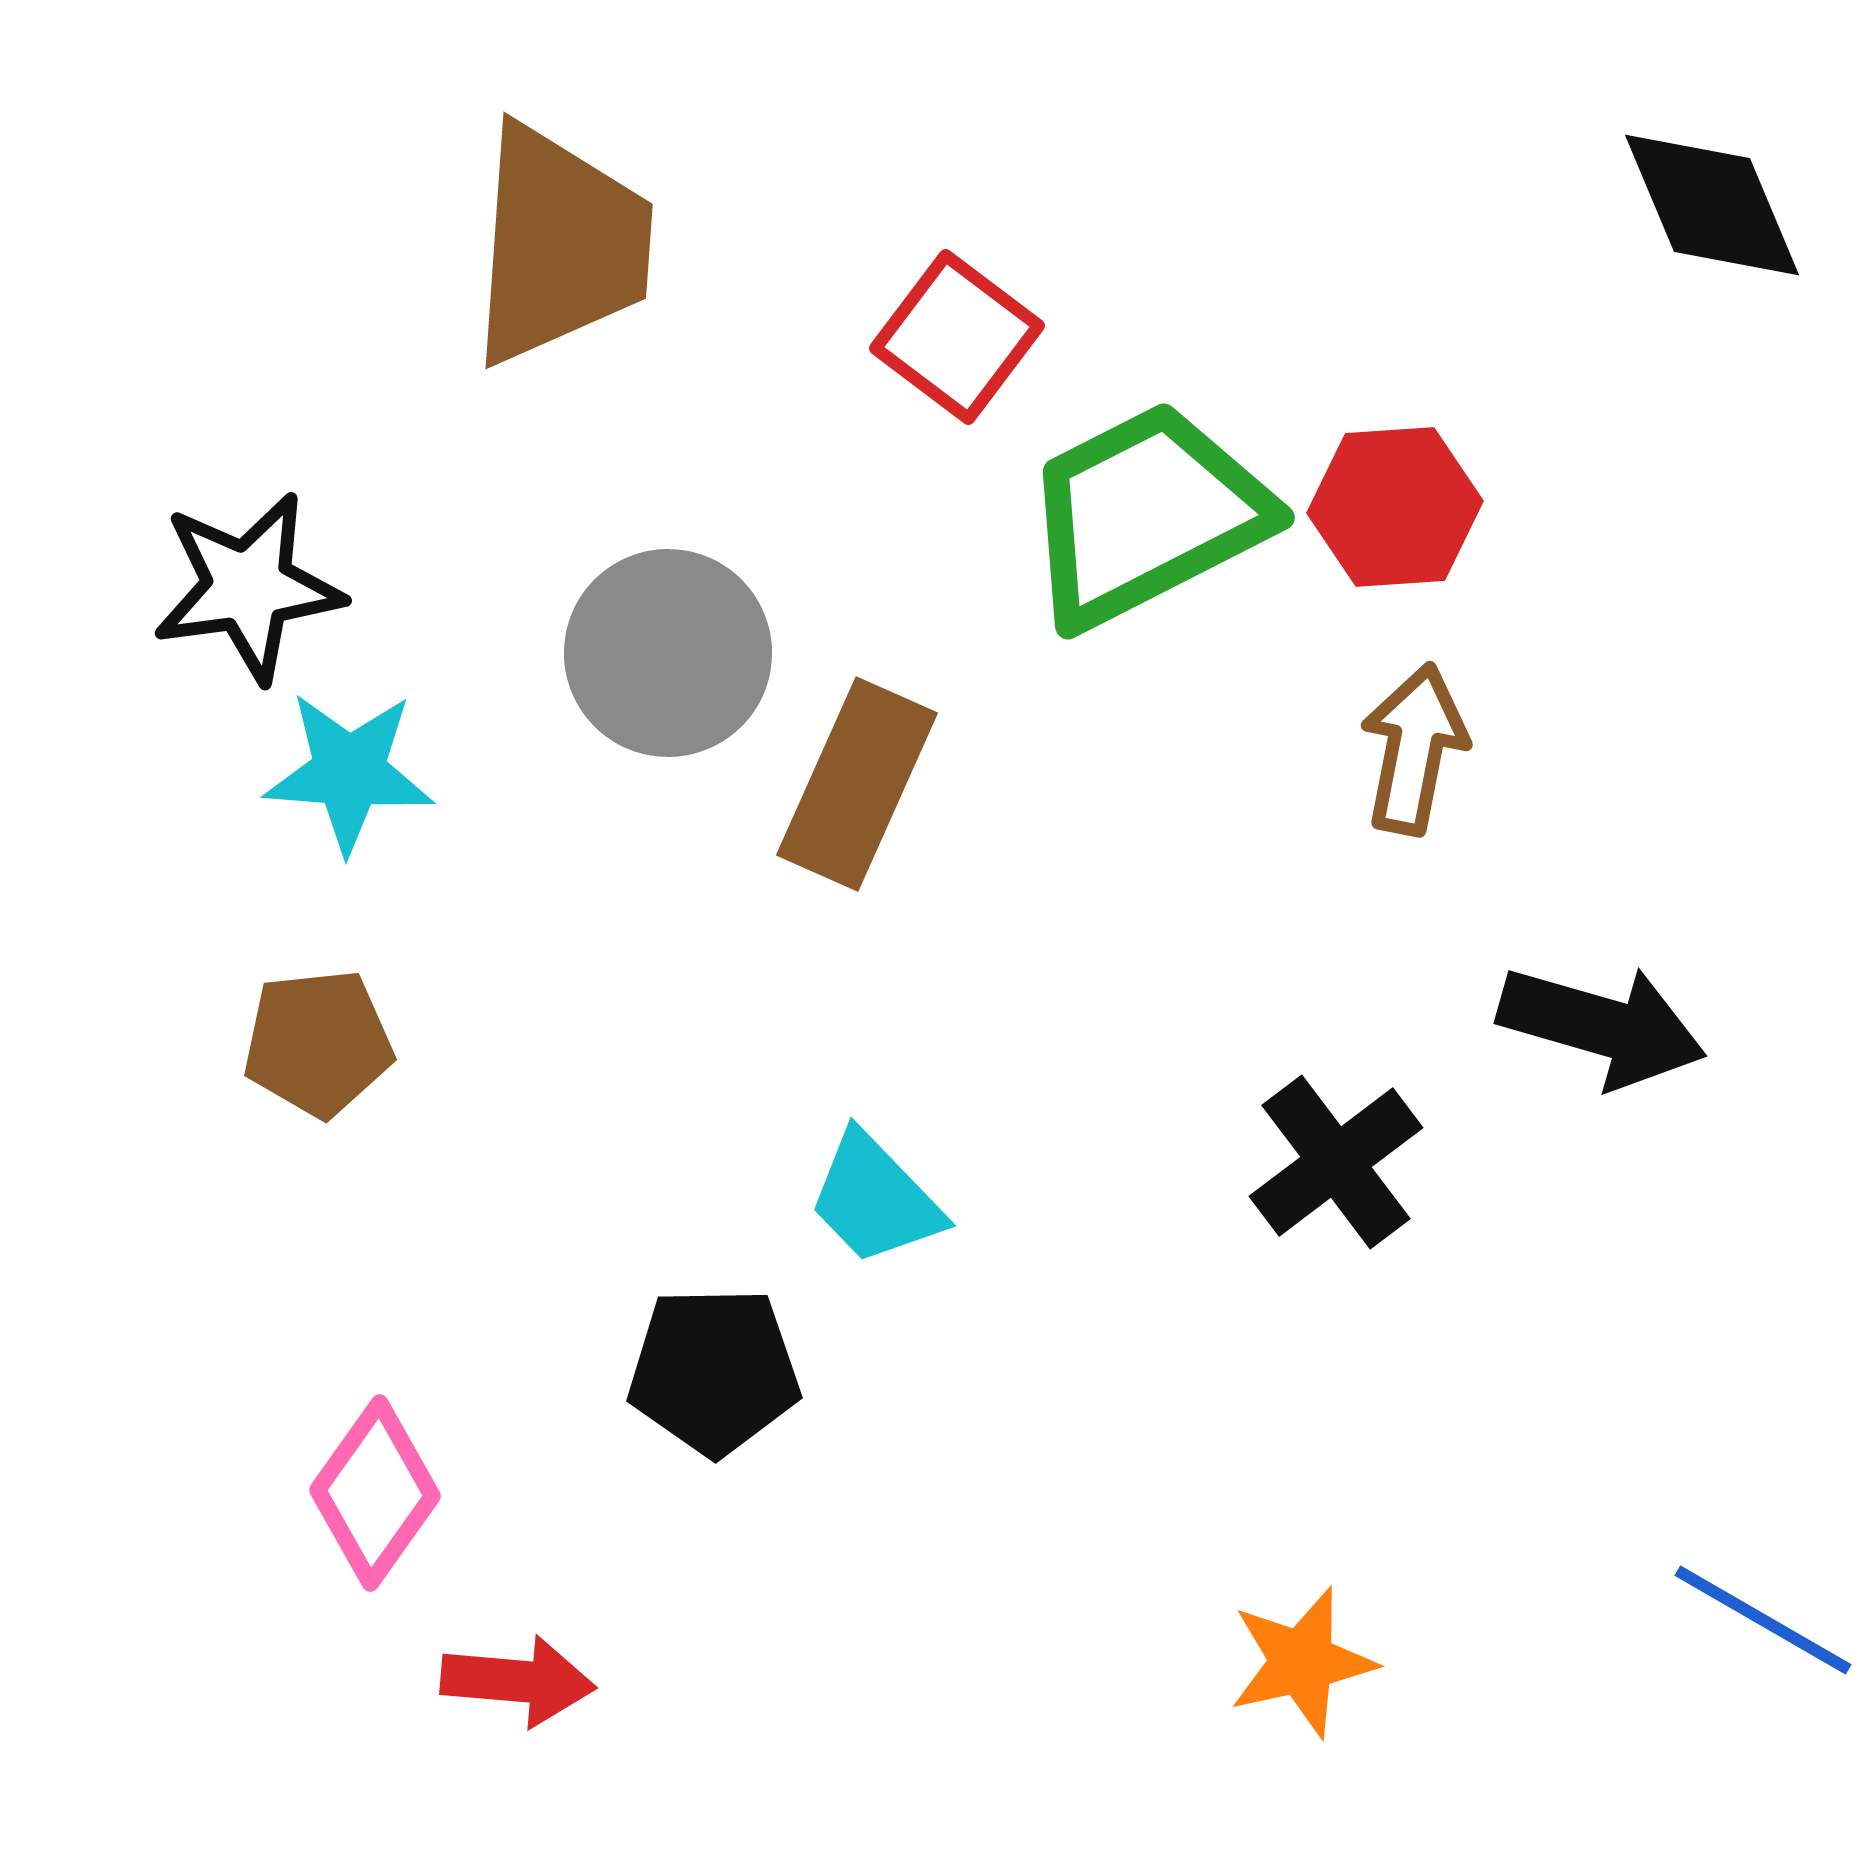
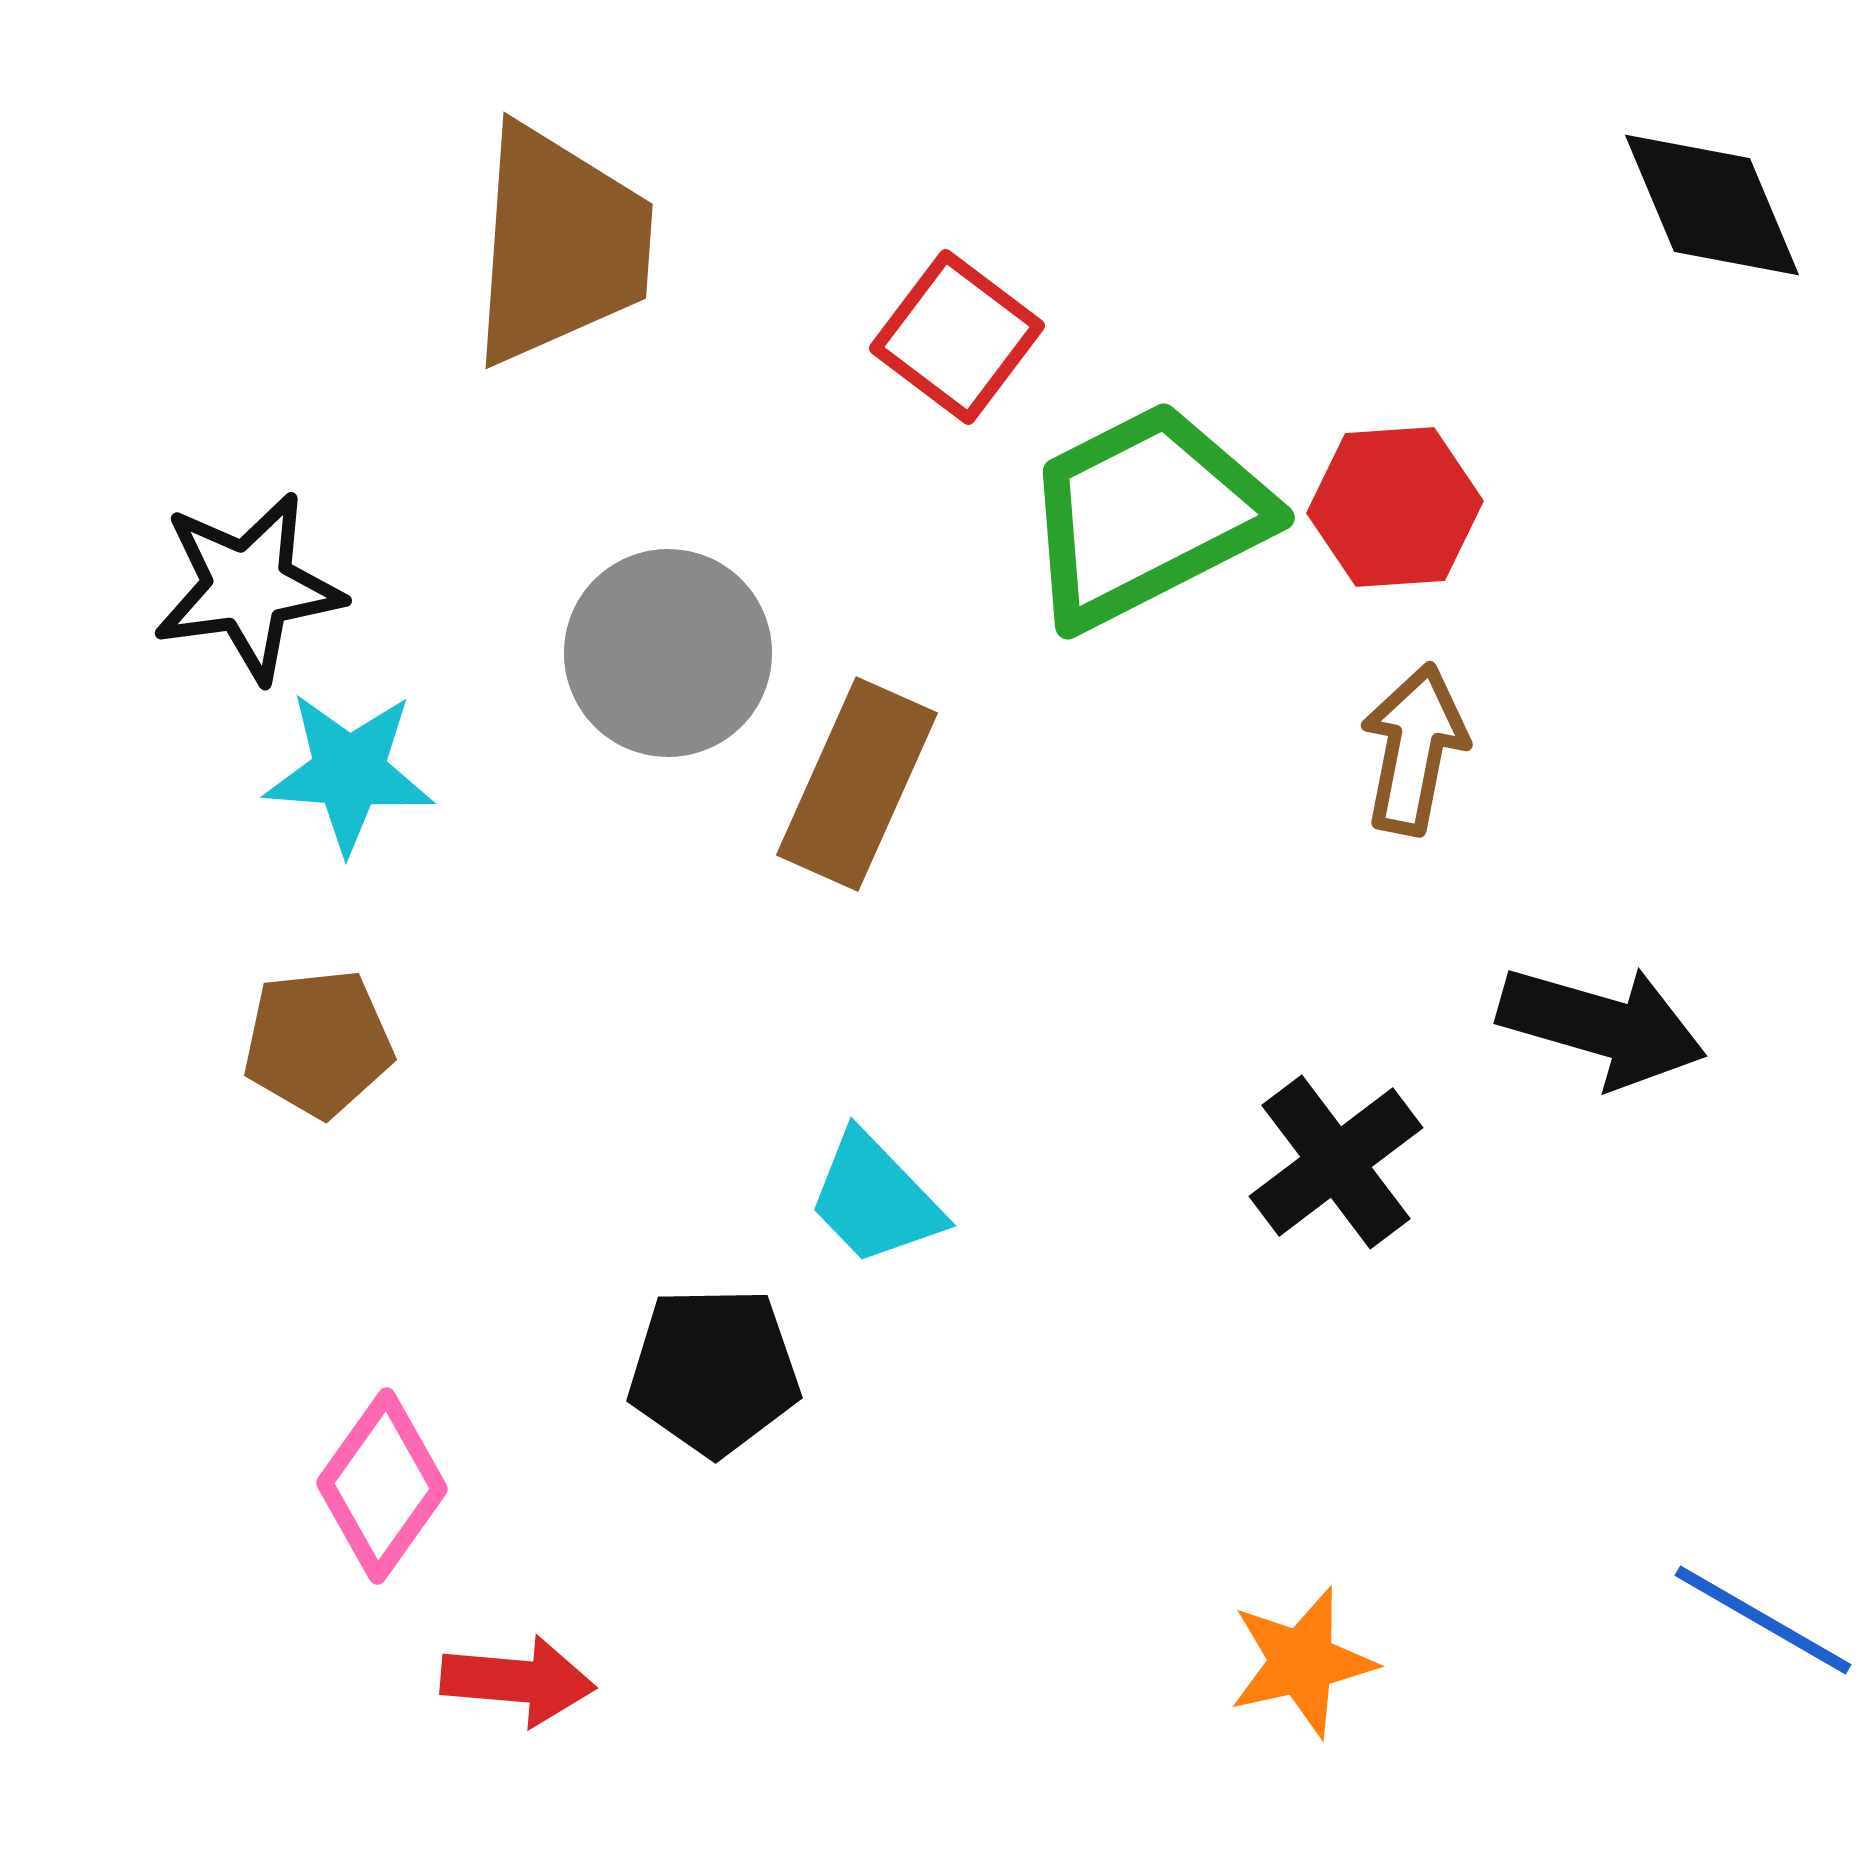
pink diamond: moved 7 px right, 7 px up
